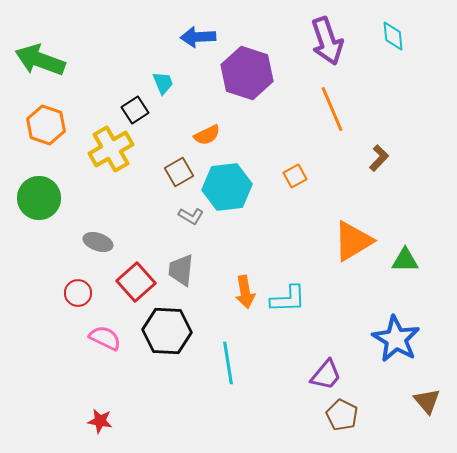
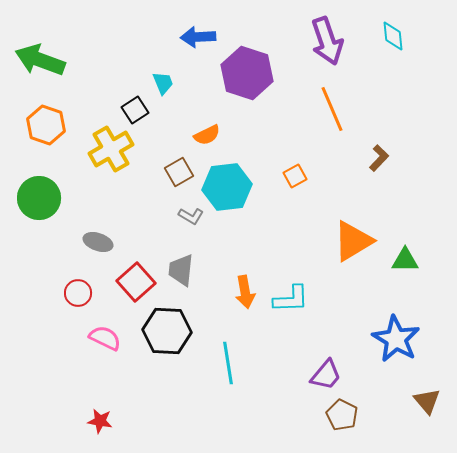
cyan L-shape: moved 3 px right
